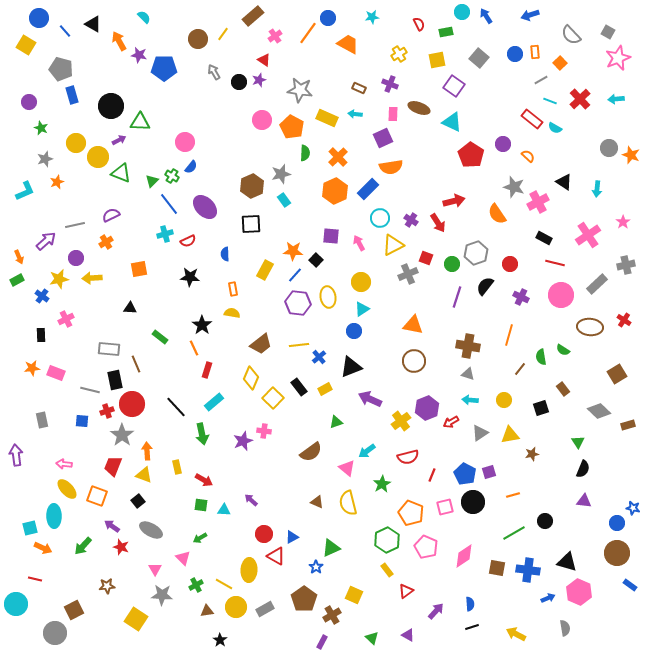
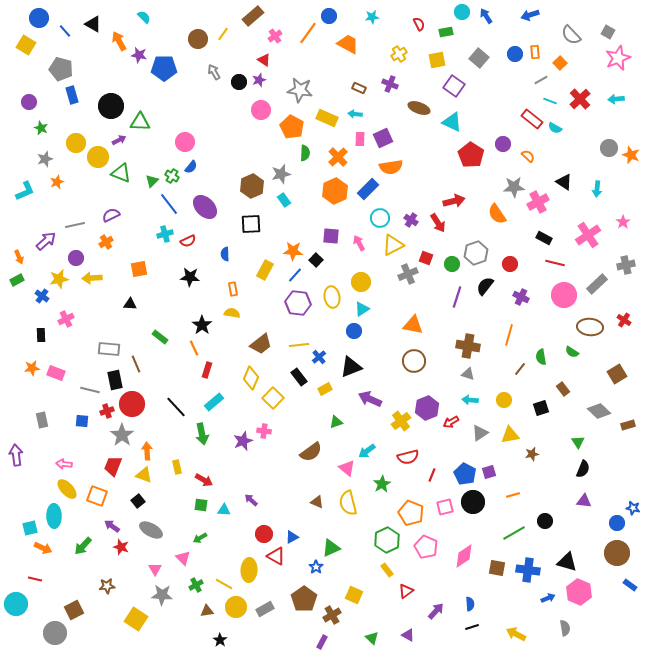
blue circle at (328, 18): moved 1 px right, 2 px up
pink rectangle at (393, 114): moved 33 px left, 25 px down
pink circle at (262, 120): moved 1 px left, 10 px up
gray star at (514, 187): rotated 20 degrees counterclockwise
pink circle at (561, 295): moved 3 px right
yellow ellipse at (328, 297): moved 4 px right
black triangle at (130, 308): moved 4 px up
green semicircle at (563, 350): moved 9 px right, 2 px down
black rectangle at (299, 387): moved 10 px up
